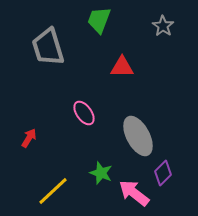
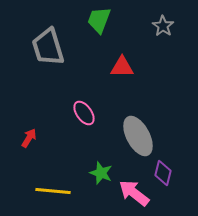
purple diamond: rotated 30 degrees counterclockwise
yellow line: rotated 48 degrees clockwise
